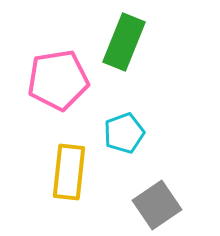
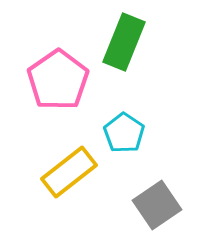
pink pentagon: rotated 26 degrees counterclockwise
cyan pentagon: rotated 18 degrees counterclockwise
yellow rectangle: rotated 46 degrees clockwise
